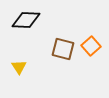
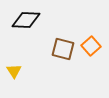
yellow triangle: moved 5 px left, 4 px down
